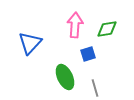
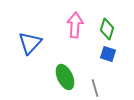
green diamond: rotated 65 degrees counterclockwise
blue square: moved 20 px right; rotated 35 degrees clockwise
